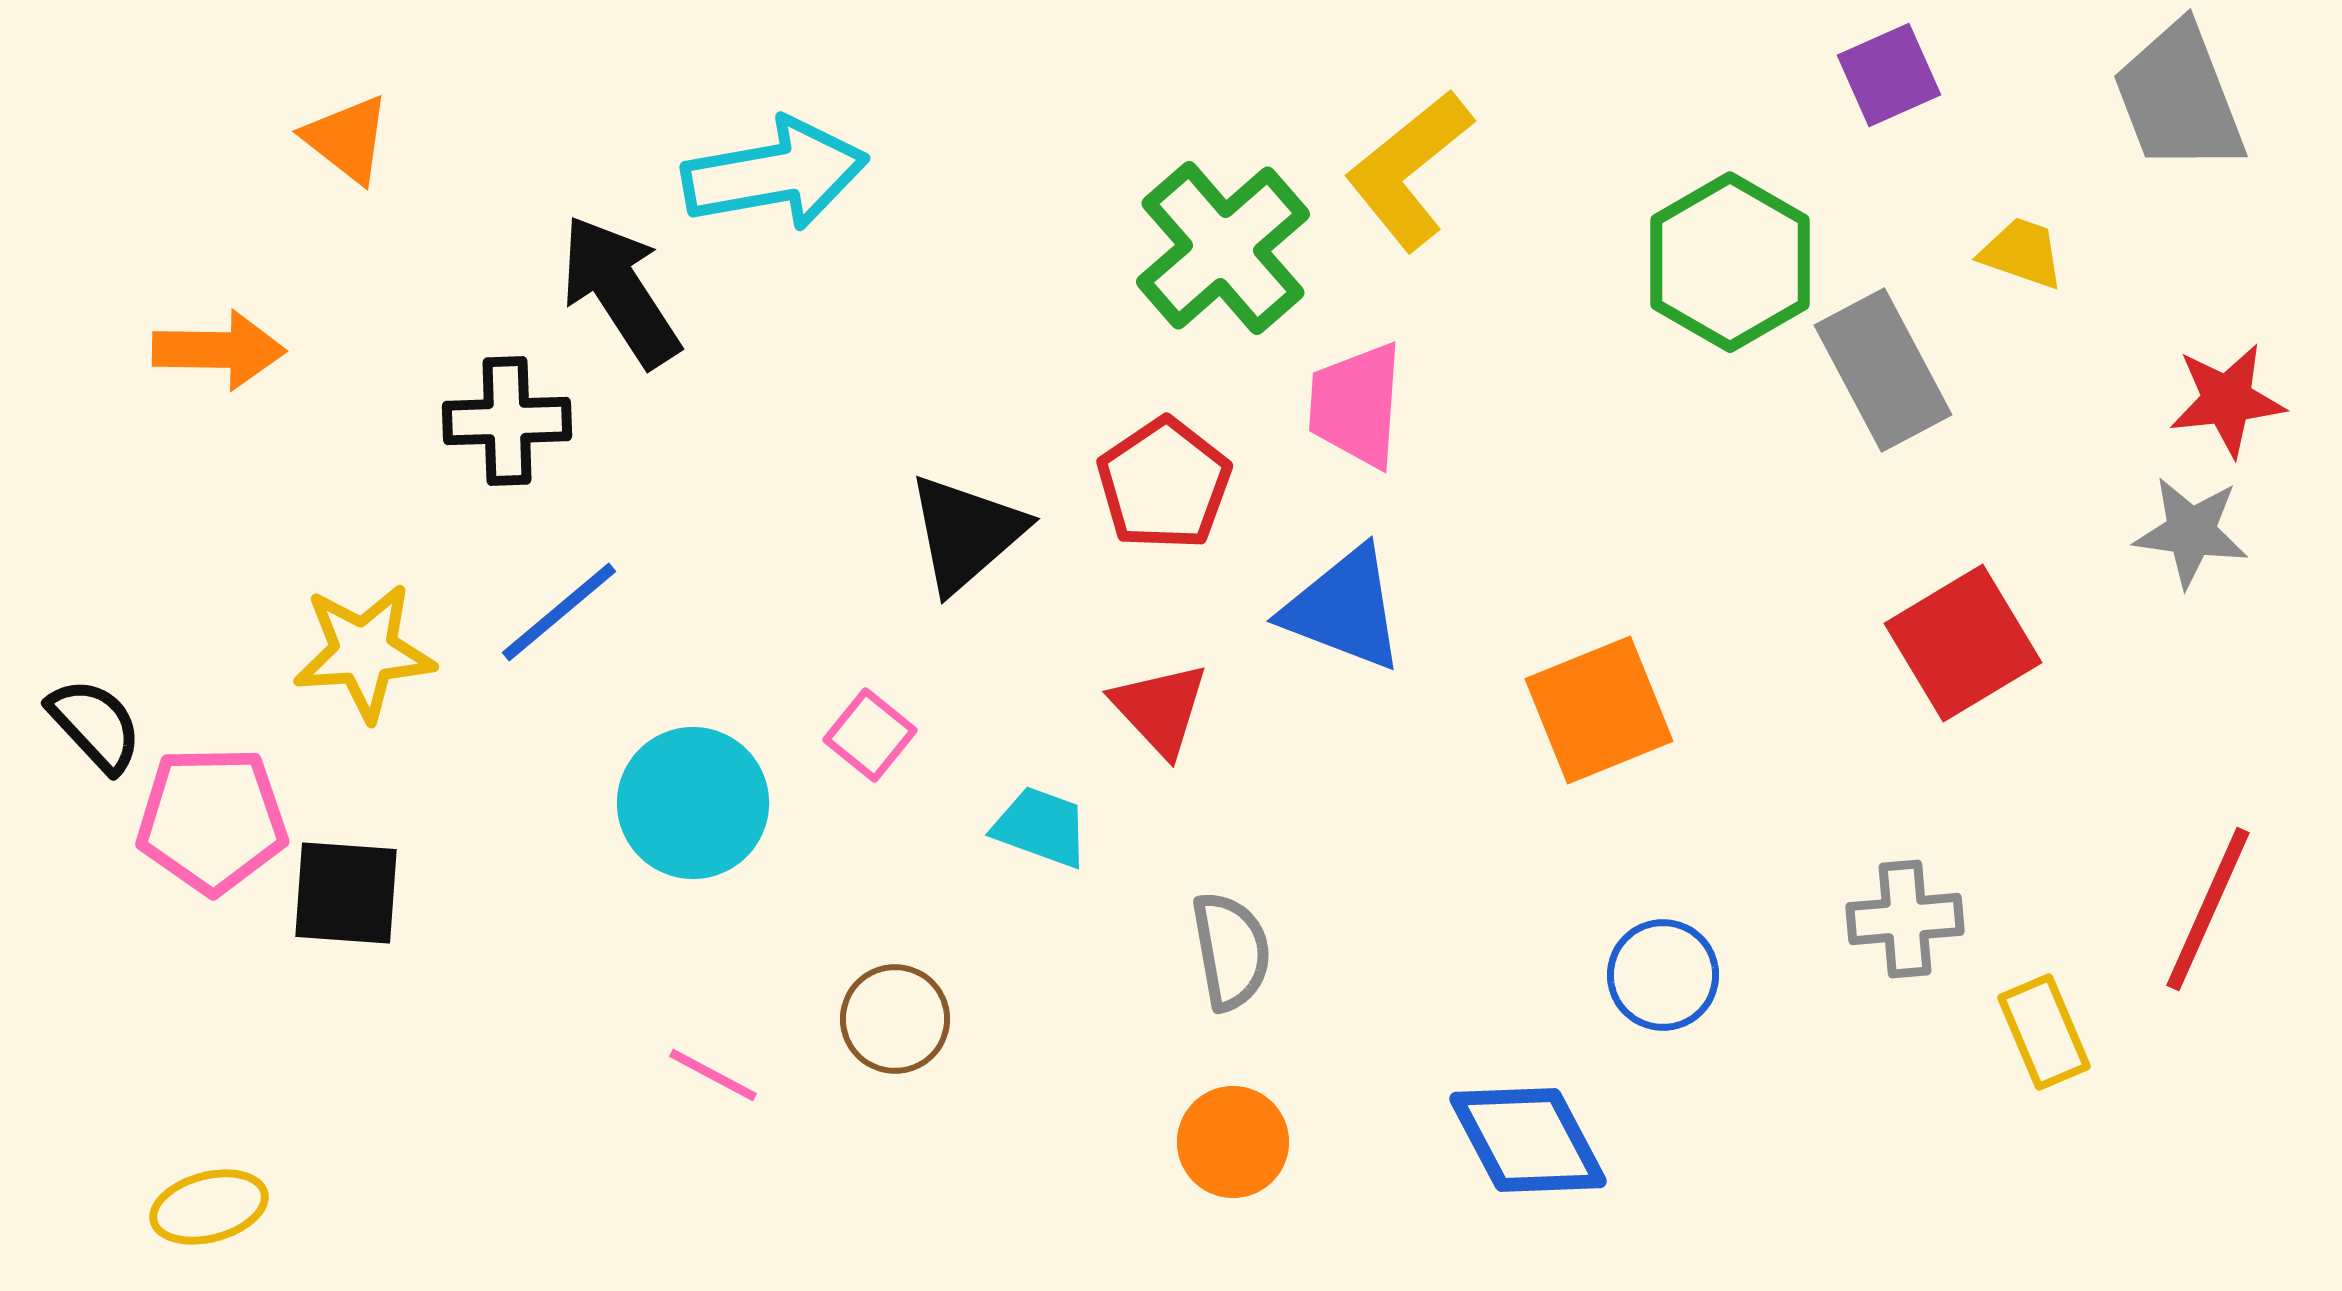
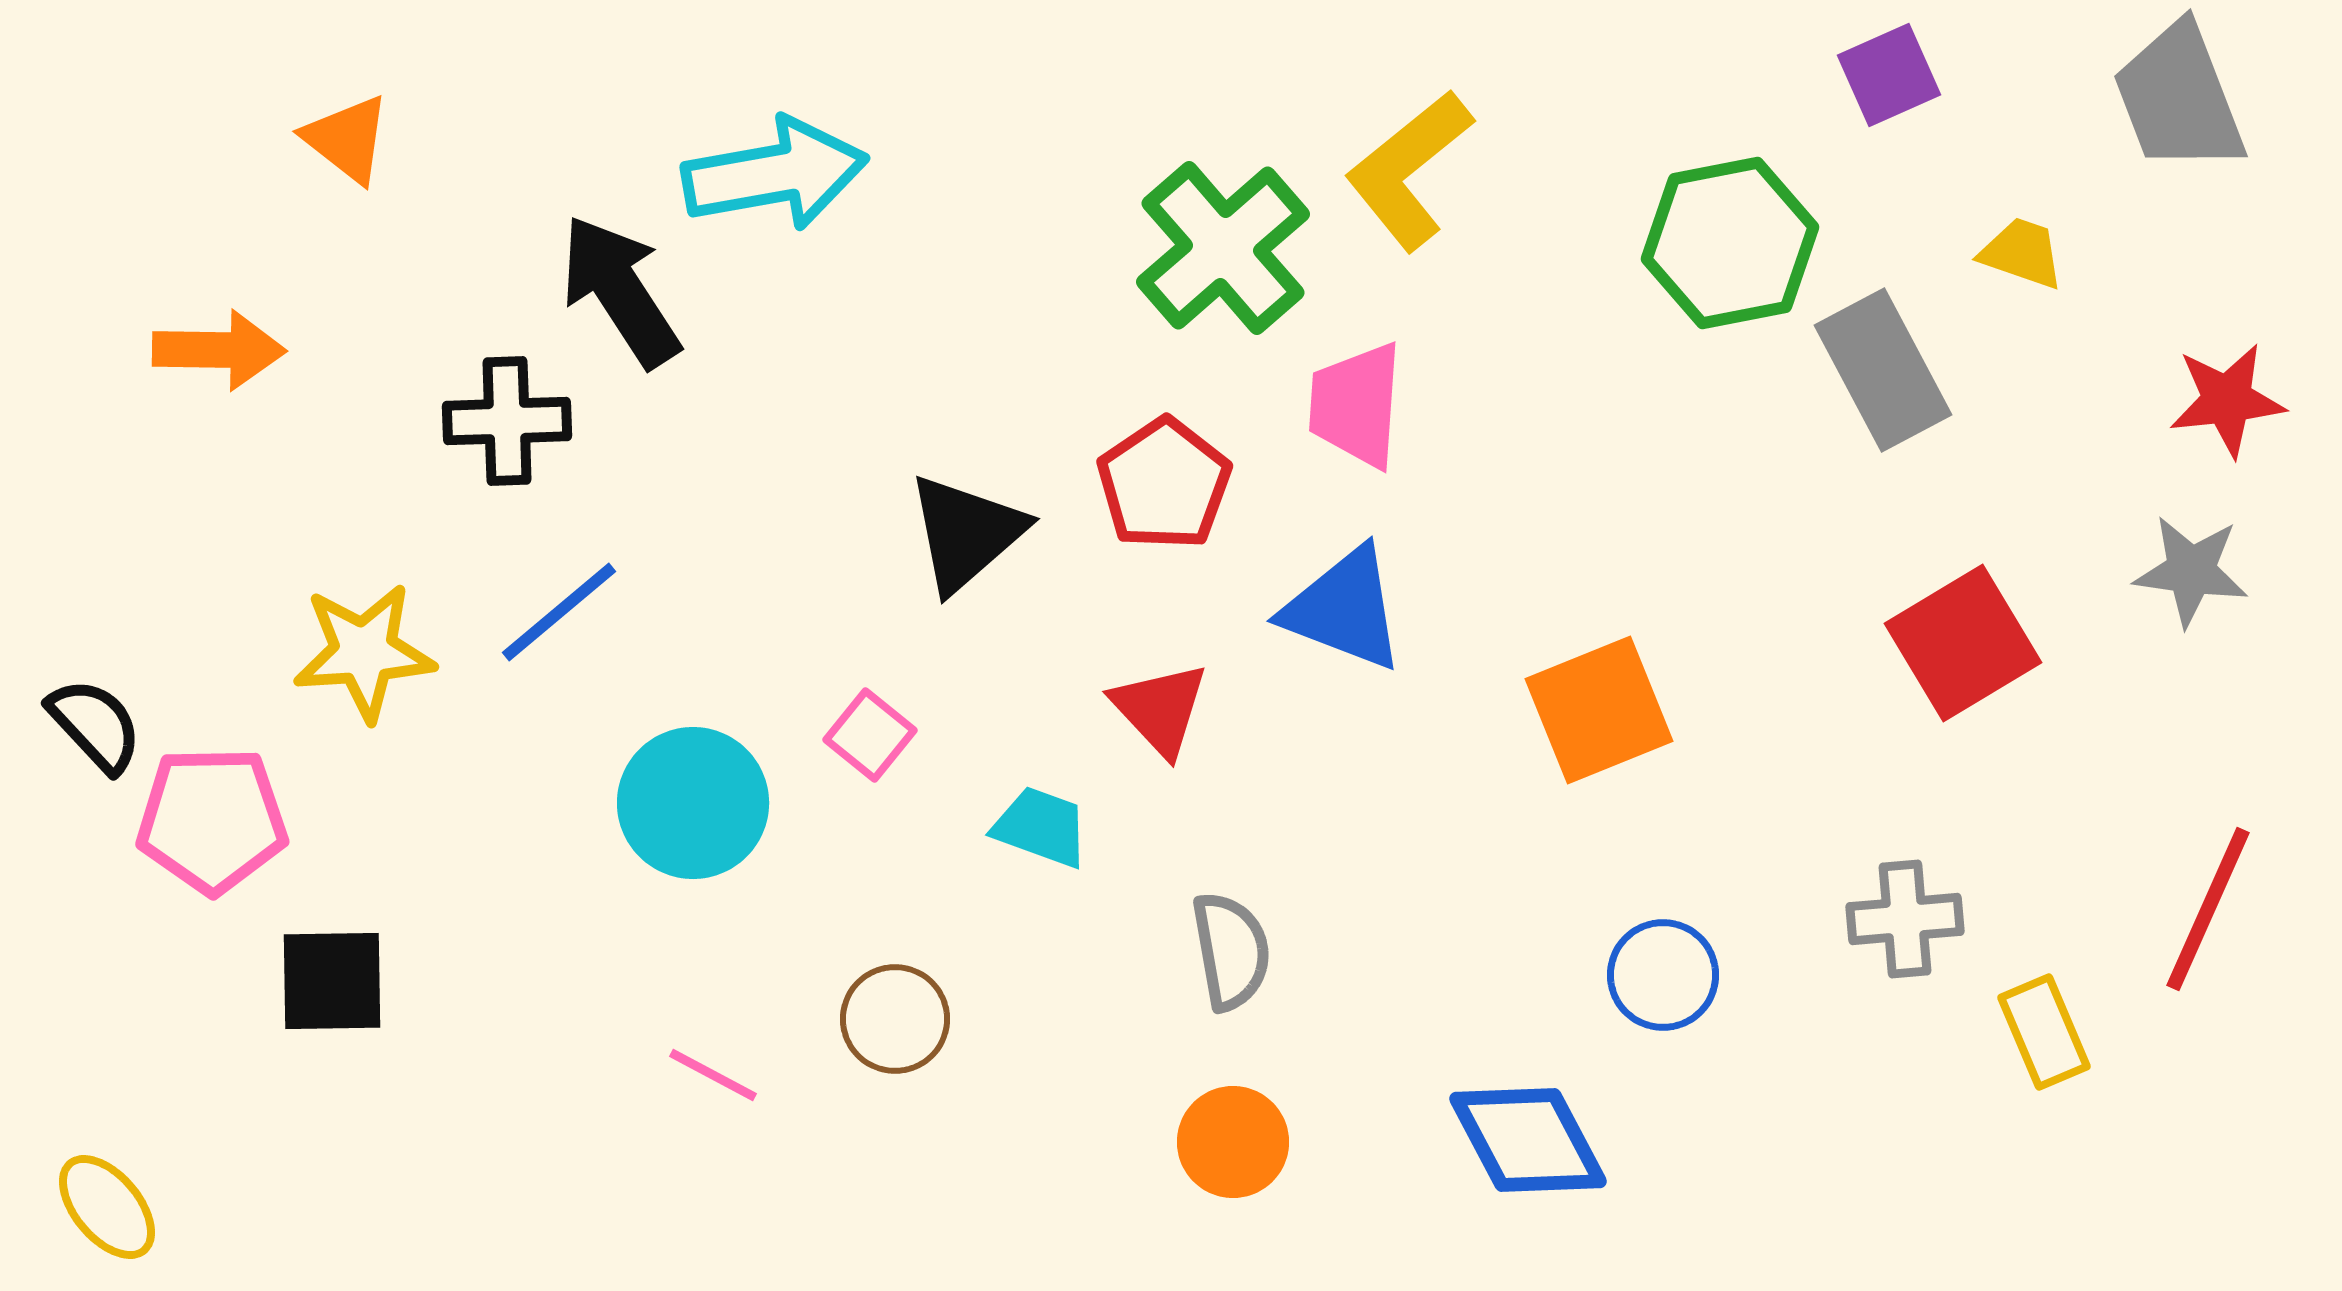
green hexagon: moved 19 px up; rotated 19 degrees clockwise
gray star: moved 39 px down
black square: moved 14 px left, 88 px down; rotated 5 degrees counterclockwise
yellow ellipse: moved 102 px left; rotated 65 degrees clockwise
